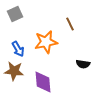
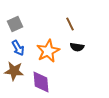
gray square: moved 10 px down
orange star: moved 2 px right, 9 px down; rotated 15 degrees counterclockwise
blue arrow: moved 1 px up
black semicircle: moved 6 px left, 17 px up
purple diamond: moved 2 px left
